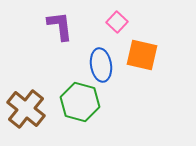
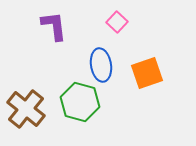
purple L-shape: moved 6 px left
orange square: moved 5 px right, 18 px down; rotated 32 degrees counterclockwise
